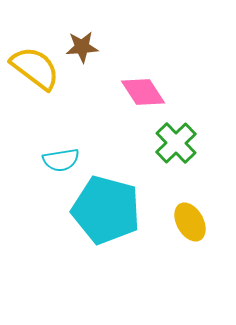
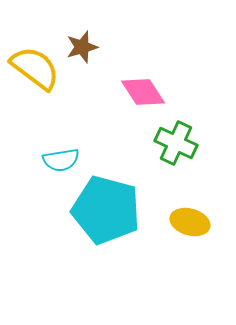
brown star: rotated 12 degrees counterclockwise
green cross: rotated 21 degrees counterclockwise
yellow ellipse: rotated 45 degrees counterclockwise
